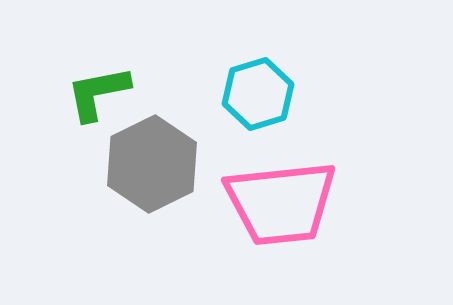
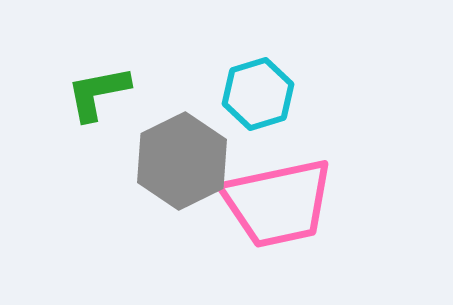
gray hexagon: moved 30 px right, 3 px up
pink trapezoid: moved 3 px left; rotated 6 degrees counterclockwise
